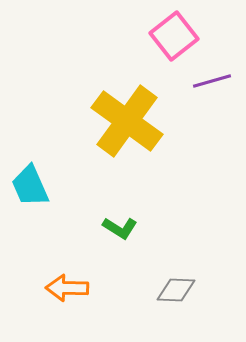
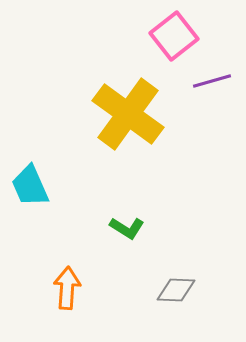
yellow cross: moved 1 px right, 7 px up
green L-shape: moved 7 px right
orange arrow: rotated 93 degrees clockwise
